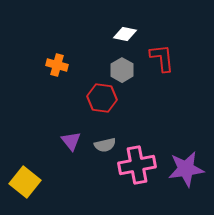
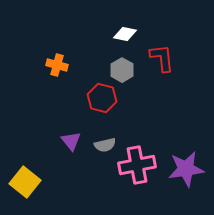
red hexagon: rotated 8 degrees clockwise
